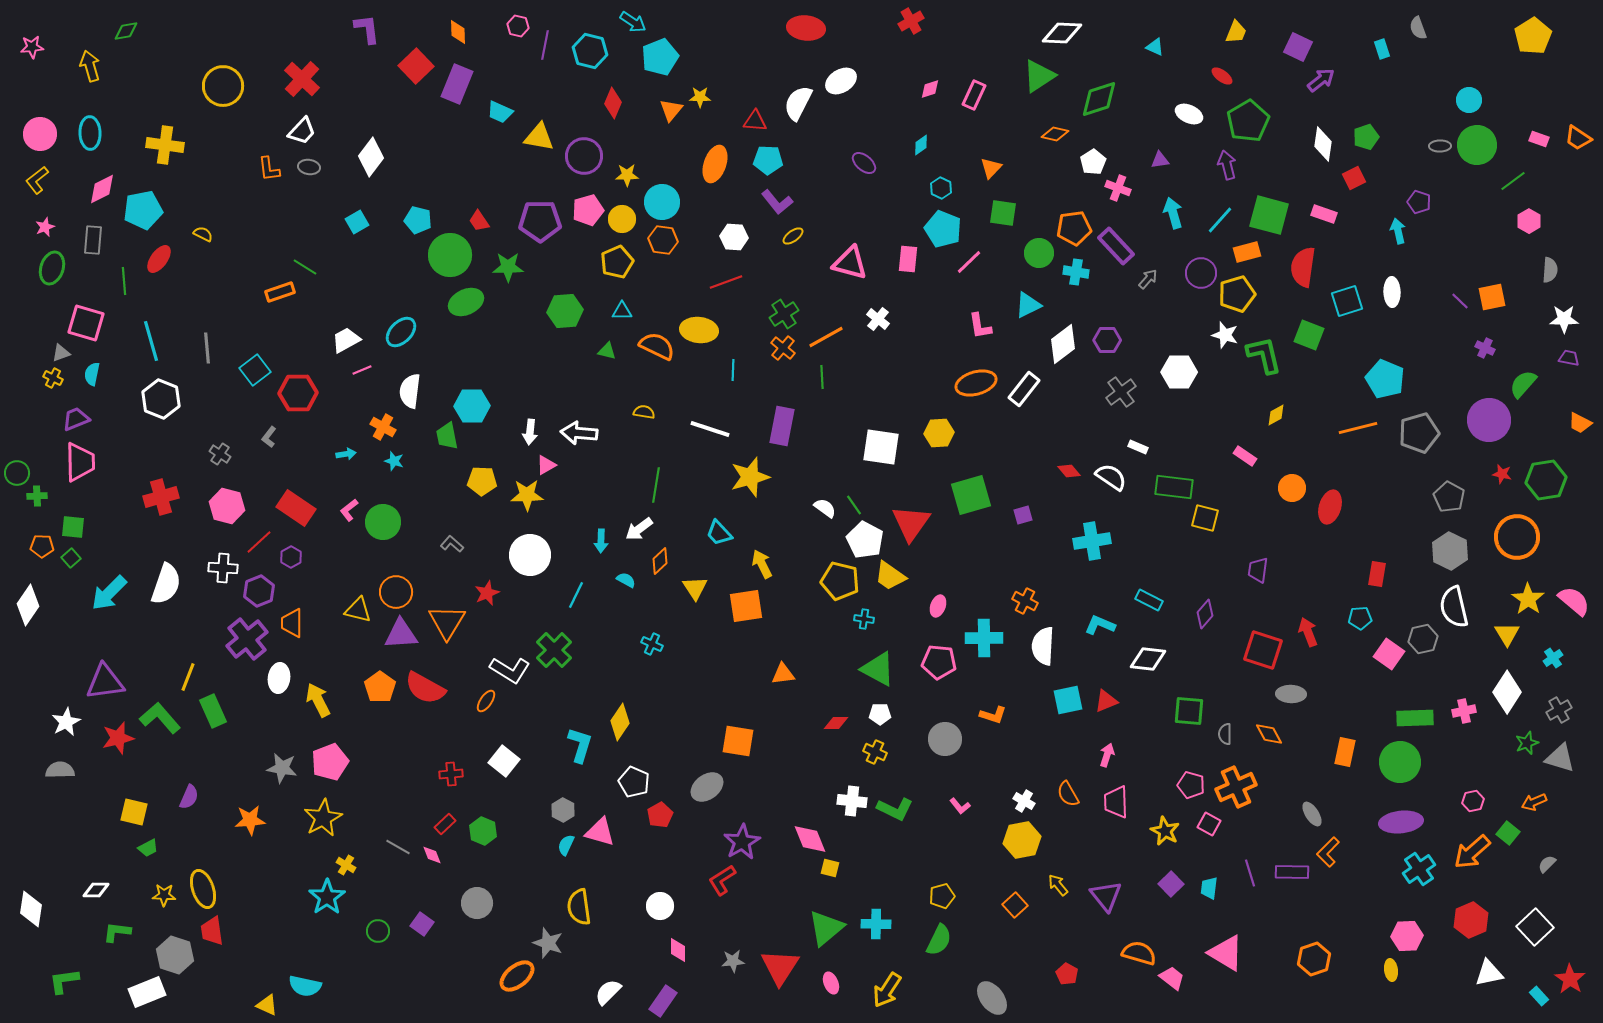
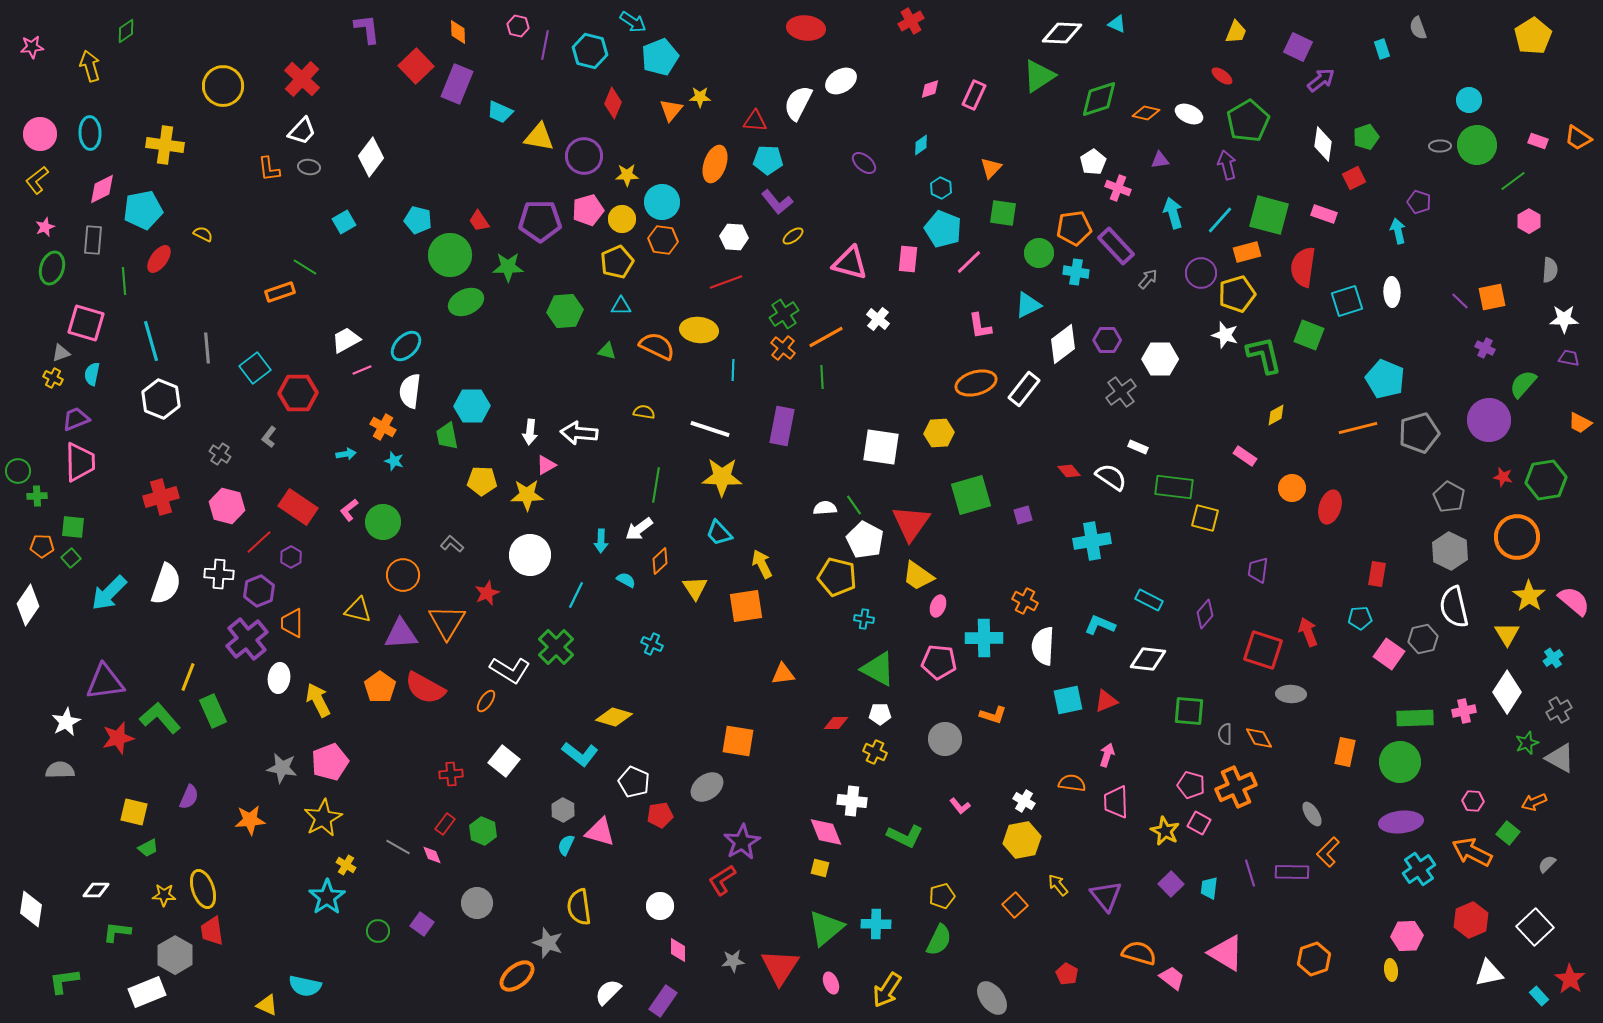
green diamond at (126, 31): rotated 25 degrees counterclockwise
cyan triangle at (1155, 47): moved 38 px left, 23 px up
orange diamond at (1055, 134): moved 91 px right, 21 px up
pink rectangle at (1539, 139): moved 1 px left, 2 px down
cyan square at (357, 222): moved 13 px left
cyan triangle at (622, 311): moved 1 px left, 5 px up
cyan ellipse at (401, 332): moved 5 px right, 14 px down
cyan square at (255, 370): moved 2 px up
white hexagon at (1179, 372): moved 19 px left, 13 px up
green circle at (17, 473): moved 1 px right, 2 px up
red star at (1502, 474): moved 1 px right, 3 px down
yellow star at (750, 477): moved 28 px left; rotated 18 degrees clockwise
red rectangle at (296, 508): moved 2 px right, 1 px up
white semicircle at (825, 508): rotated 40 degrees counterclockwise
white cross at (223, 568): moved 4 px left, 6 px down
yellow trapezoid at (890, 576): moved 28 px right
yellow pentagon at (840, 581): moved 3 px left, 4 px up
orange circle at (396, 592): moved 7 px right, 17 px up
yellow star at (1528, 599): moved 1 px right, 3 px up
green cross at (554, 650): moved 2 px right, 3 px up
yellow diamond at (620, 722): moved 6 px left, 5 px up; rotated 72 degrees clockwise
orange diamond at (1269, 734): moved 10 px left, 4 px down
cyan L-shape at (580, 745): moved 9 px down; rotated 111 degrees clockwise
gray triangle at (1560, 758): rotated 12 degrees clockwise
orange semicircle at (1068, 794): moved 4 px right, 11 px up; rotated 128 degrees clockwise
pink hexagon at (1473, 801): rotated 15 degrees clockwise
green L-shape at (895, 809): moved 10 px right, 27 px down
red pentagon at (660, 815): rotated 20 degrees clockwise
red rectangle at (445, 824): rotated 10 degrees counterclockwise
pink square at (1209, 824): moved 10 px left, 1 px up
pink diamond at (810, 839): moved 16 px right, 7 px up
orange arrow at (1472, 852): rotated 69 degrees clockwise
yellow square at (830, 868): moved 10 px left
gray hexagon at (175, 955): rotated 12 degrees clockwise
